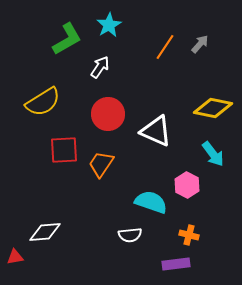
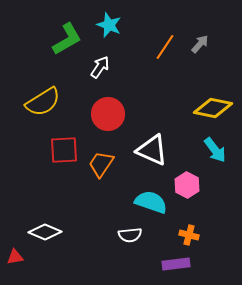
cyan star: rotated 20 degrees counterclockwise
white triangle: moved 4 px left, 19 px down
cyan arrow: moved 2 px right, 4 px up
white diamond: rotated 28 degrees clockwise
